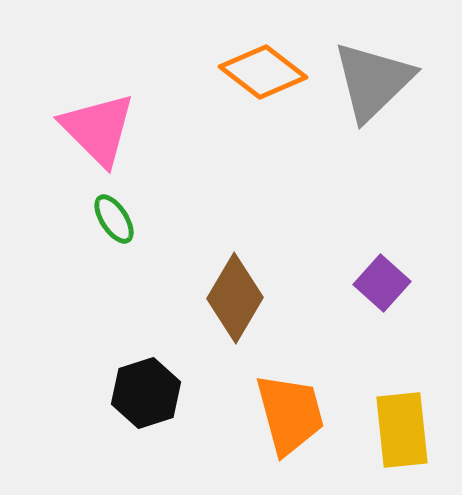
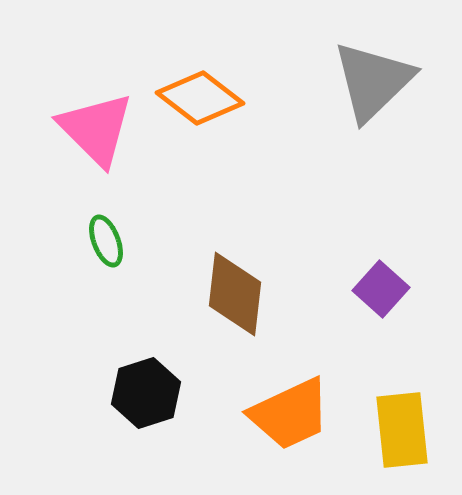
orange diamond: moved 63 px left, 26 px down
pink triangle: moved 2 px left
green ellipse: moved 8 px left, 22 px down; rotated 12 degrees clockwise
purple square: moved 1 px left, 6 px down
brown diamond: moved 4 px up; rotated 24 degrees counterclockwise
orange trapezoid: rotated 80 degrees clockwise
